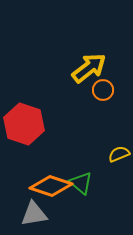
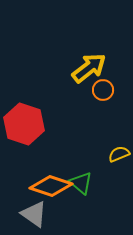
gray triangle: rotated 44 degrees clockwise
